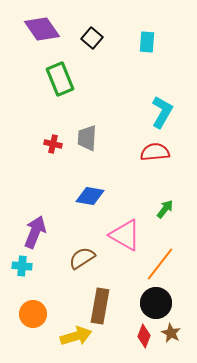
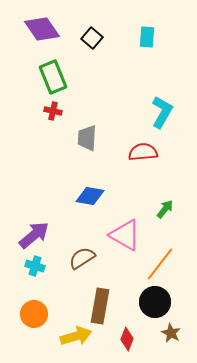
cyan rectangle: moved 5 px up
green rectangle: moved 7 px left, 2 px up
red cross: moved 33 px up
red semicircle: moved 12 px left
purple arrow: moved 1 px left, 3 px down; rotated 28 degrees clockwise
cyan cross: moved 13 px right; rotated 12 degrees clockwise
black circle: moved 1 px left, 1 px up
orange circle: moved 1 px right
red diamond: moved 17 px left, 3 px down
